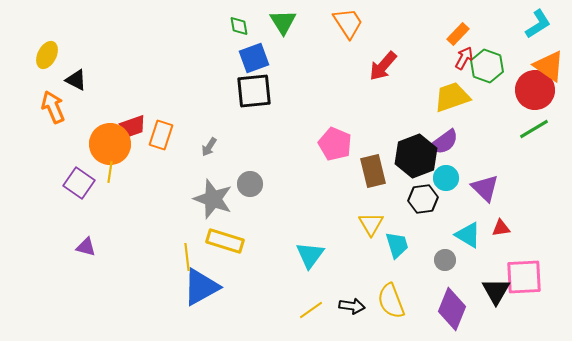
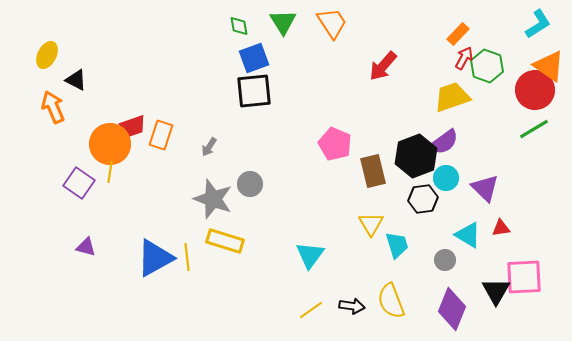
orange trapezoid at (348, 23): moved 16 px left
blue triangle at (201, 287): moved 46 px left, 29 px up
